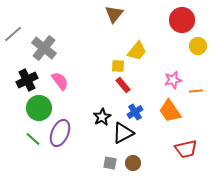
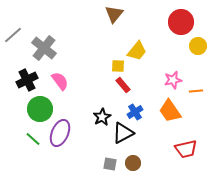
red circle: moved 1 px left, 2 px down
gray line: moved 1 px down
green circle: moved 1 px right, 1 px down
gray square: moved 1 px down
